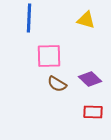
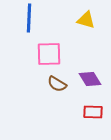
pink square: moved 2 px up
purple diamond: rotated 15 degrees clockwise
